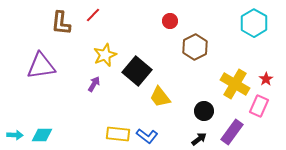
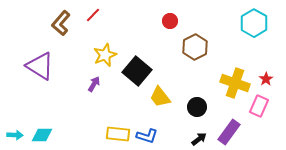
brown L-shape: rotated 35 degrees clockwise
purple triangle: moved 1 px left; rotated 40 degrees clockwise
yellow cross: moved 1 px up; rotated 12 degrees counterclockwise
black circle: moved 7 px left, 4 px up
purple rectangle: moved 3 px left
blue L-shape: rotated 20 degrees counterclockwise
